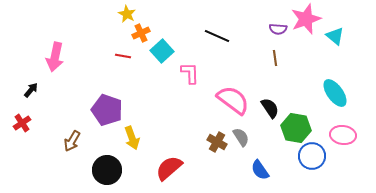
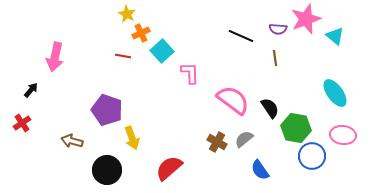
black line: moved 24 px right
gray semicircle: moved 3 px right, 2 px down; rotated 96 degrees counterclockwise
brown arrow: rotated 75 degrees clockwise
